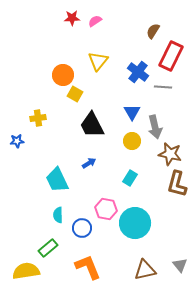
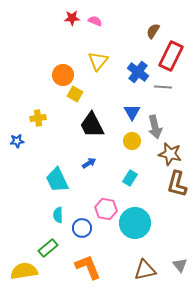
pink semicircle: rotated 56 degrees clockwise
yellow semicircle: moved 2 px left
